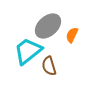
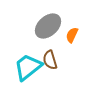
cyan trapezoid: moved 16 px down
brown semicircle: moved 1 px right, 6 px up
